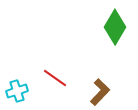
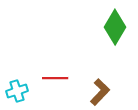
red line: rotated 35 degrees counterclockwise
